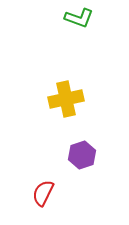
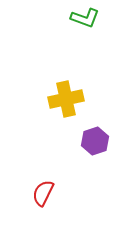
green L-shape: moved 6 px right
purple hexagon: moved 13 px right, 14 px up
